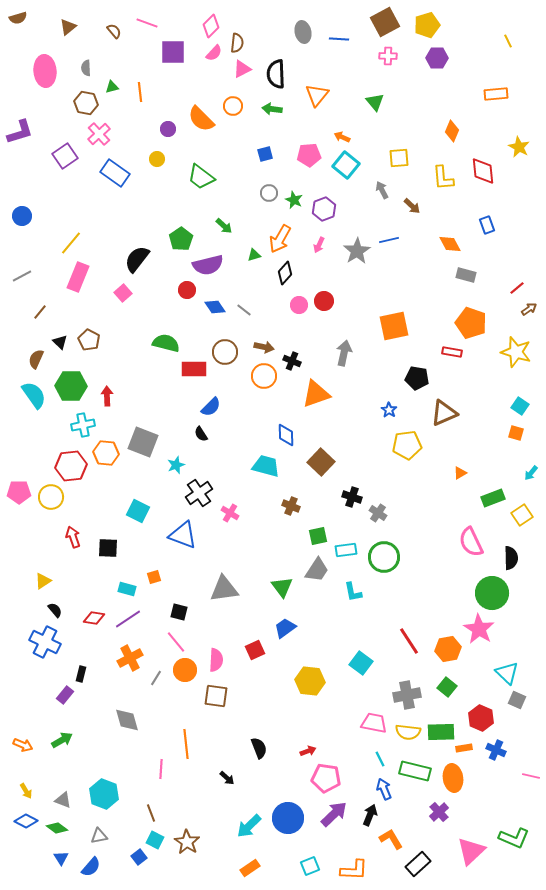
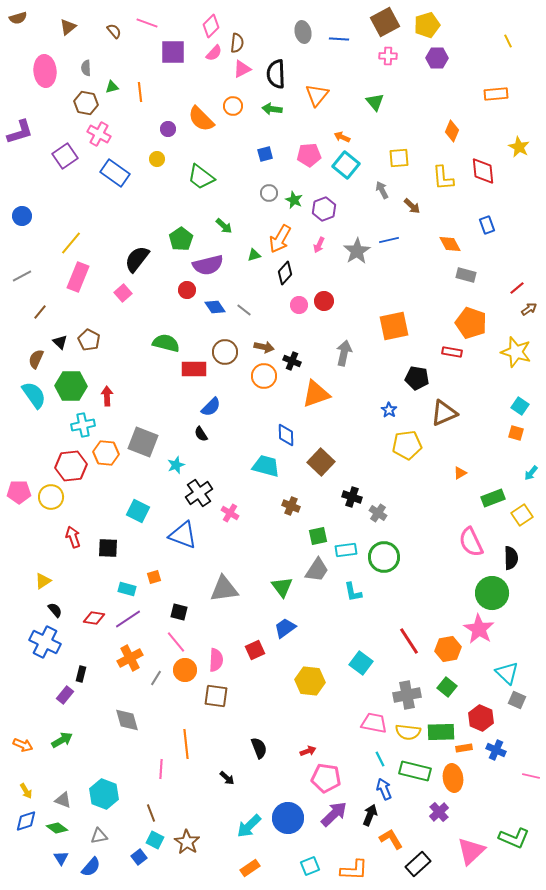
pink cross at (99, 134): rotated 20 degrees counterclockwise
blue diamond at (26, 821): rotated 45 degrees counterclockwise
